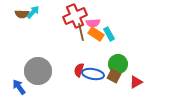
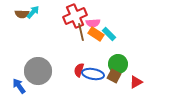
cyan rectangle: rotated 16 degrees counterclockwise
blue arrow: moved 1 px up
